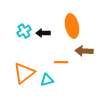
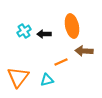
black arrow: moved 1 px right, 1 px down
orange line: rotated 24 degrees counterclockwise
orange triangle: moved 6 px left, 4 px down; rotated 15 degrees counterclockwise
